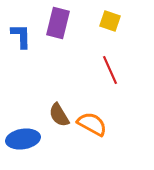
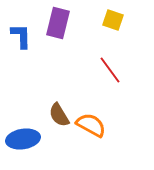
yellow square: moved 3 px right, 1 px up
red line: rotated 12 degrees counterclockwise
orange semicircle: moved 1 px left, 1 px down
